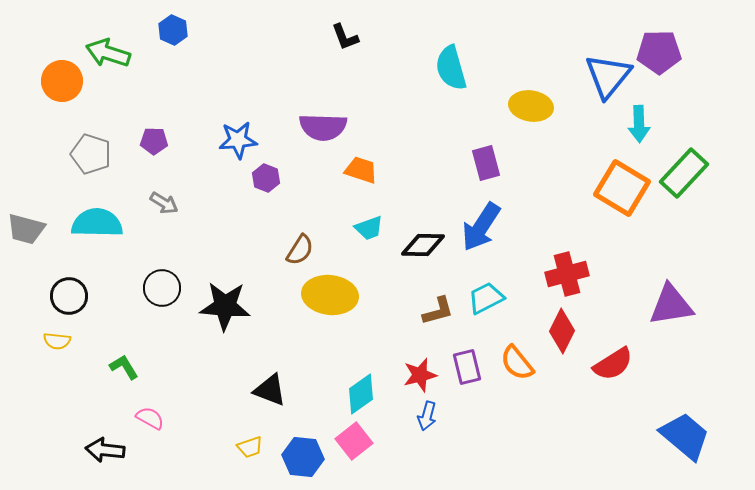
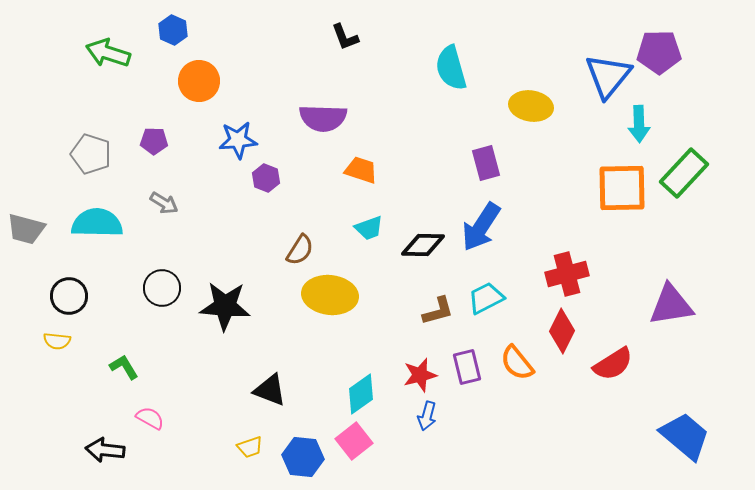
orange circle at (62, 81): moved 137 px right
purple semicircle at (323, 127): moved 9 px up
orange square at (622, 188): rotated 32 degrees counterclockwise
